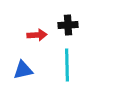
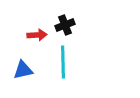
black cross: moved 3 px left; rotated 18 degrees counterclockwise
cyan line: moved 4 px left, 3 px up
